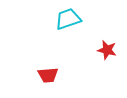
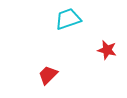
red trapezoid: rotated 140 degrees clockwise
